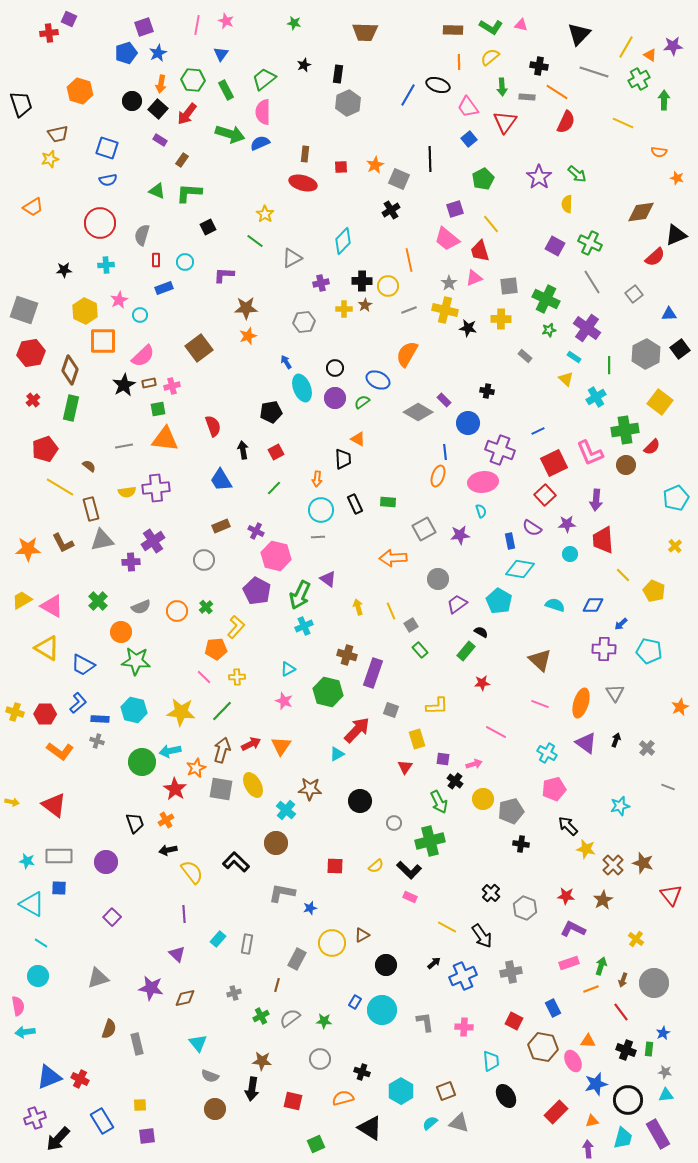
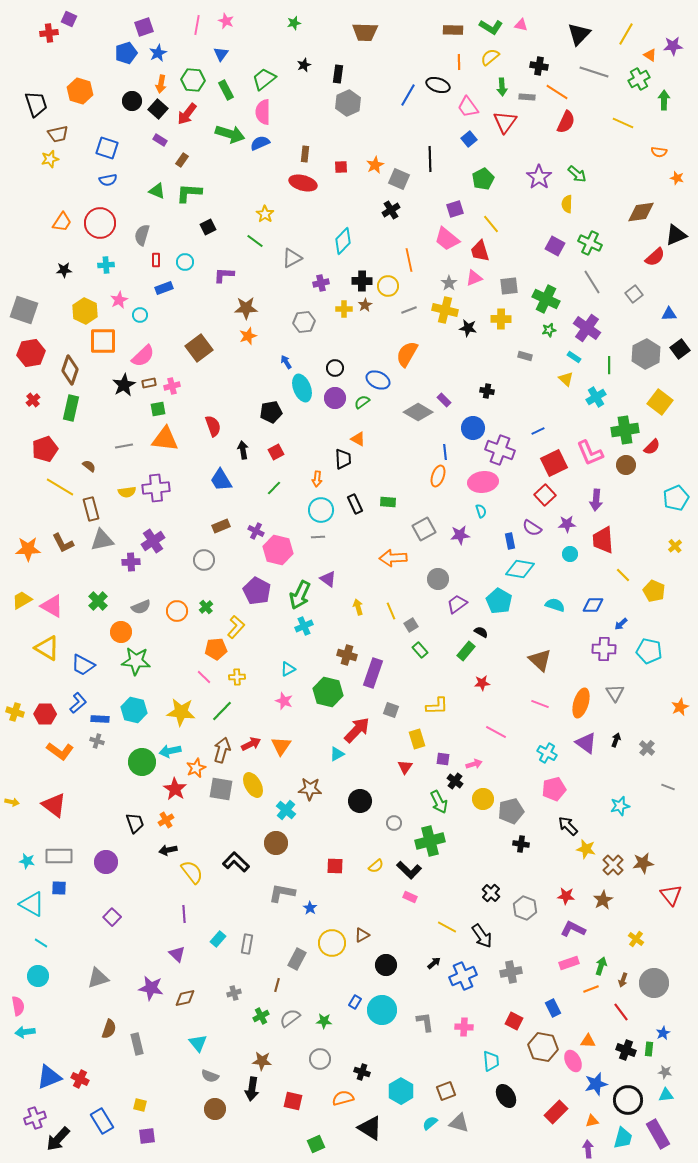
green star at (294, 23): rotated 24 degrees counterclockwise
yellow line at (626, 47): moved 13 px up
black trapezoid at (21, 104): moved 15 px right
orange trapezoid at (33, 207): moved 29 px right, 15 px down; rotated 25 degrees counterclockwise
gray rectangle at (525, 356): rotated 24 degrees counterclockwise
blue circle at (468, 423): moved 5 px right, 5 px down
pink hexagon at (276, 556): moved 2 px right, 6 px up
brown star at (643, 863): rotated 25 degrees counterclockwise
blue star at (310, 908): rotated 24 degrees counterclockwise
yellow square at (140, 1105): rotated 16 degrees clockwise
